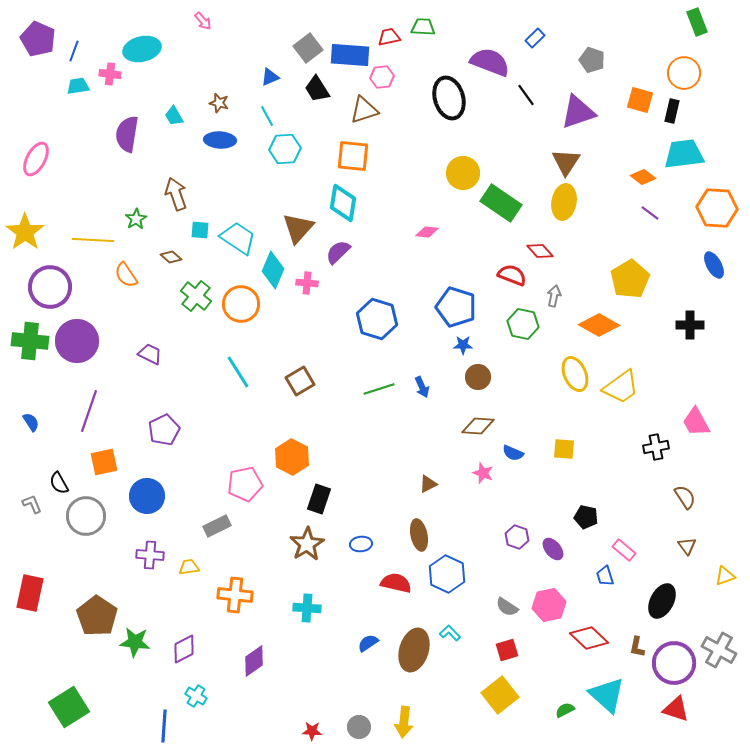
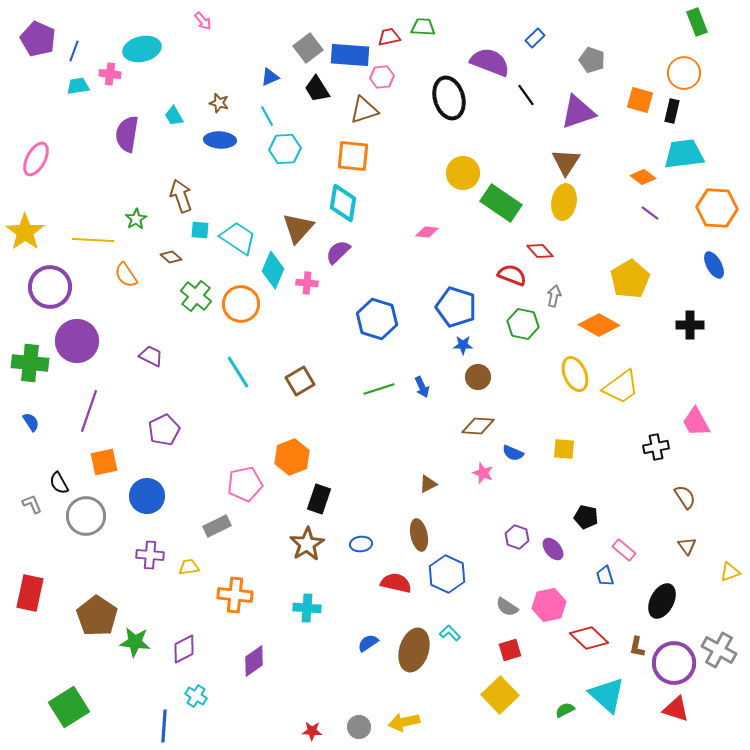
brown arrow at (176, 194): moved 5 px right, 2 px down
green cross at (30, 341): moved 22 px down
purple trapezoid at (150, 354): moved 1 px right, 2 px down
orange hexagon at (292, 457): rotated 12 degrees clockwise
yellow triangle at (725, 576): moved 5 px right, 4 px up
red square at (507, 650): moved 3 px right
yellow square at (500, 695): rotated 6 degrees counterclockwise
yellow arrow at (404, 722): rotated 72 degrees clockwise
